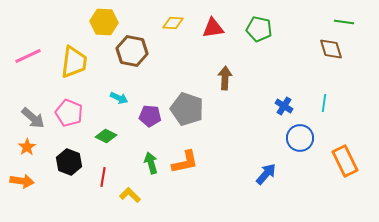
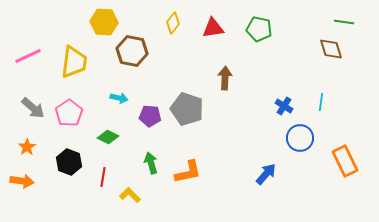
yellow diamond: rotated 55 degrees counterclockwise
cyan arrow: rotated 12 degrees counterclockwise
cyan line: moved 3 px left, 1 px up
pink pentagon: rotated 16 degrees clockwise
gray arrow: moved 10 px up
green diamond: moved 2 px right, 1 px down
orange L-shape: moved 3 px right, 10 px down
